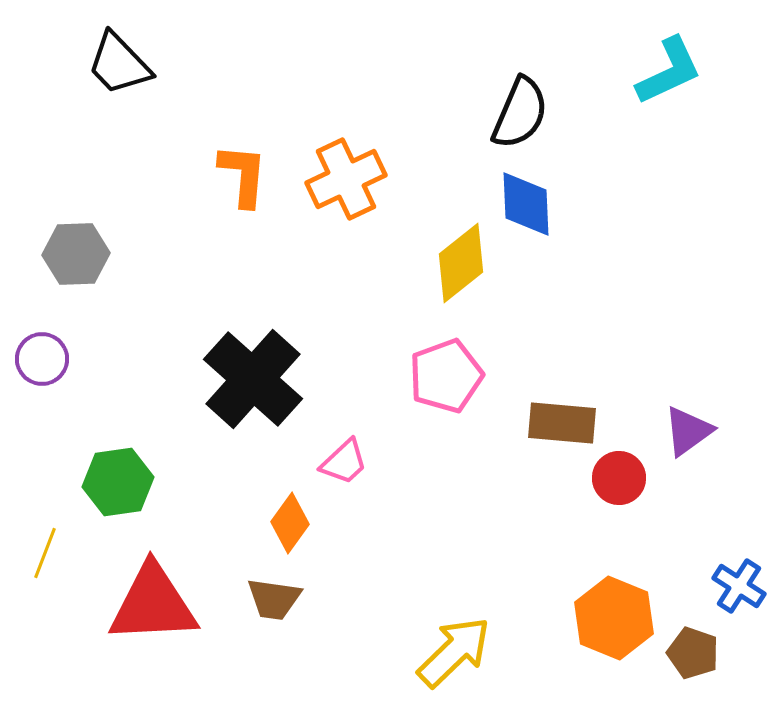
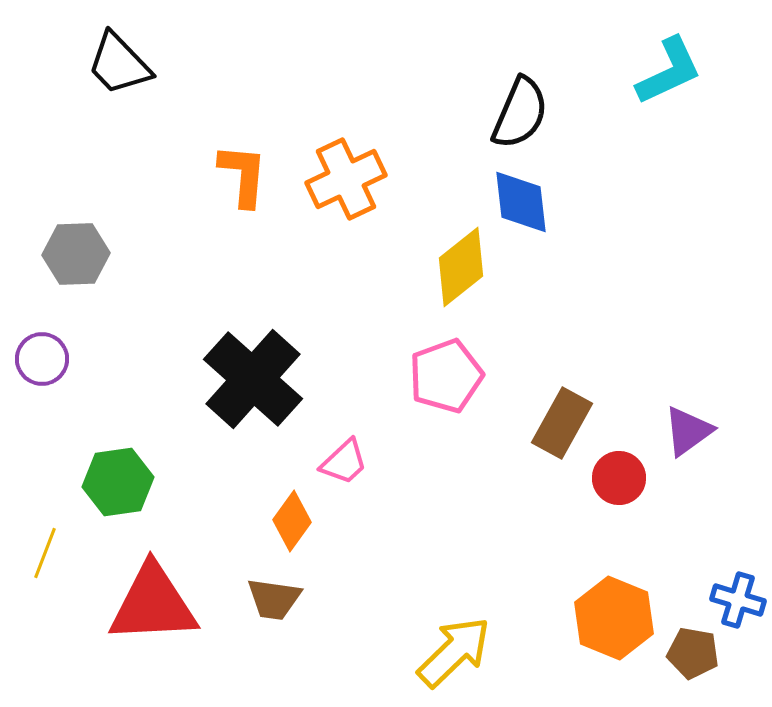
blue diamond: moved 5 px left, 2 px up; rotated 4 degrees counterclockwise
yellow diamond: moved 4 px down
brown rectangle: rotated 66 degrees counterclockwise
orange diamond: moved 2 px right, 2 px up
blue cross: moved 1 px left, 14 px down; rotated 16 degrees counterclockwise
brown pentagon: rotated 9 degrees counterclockwise
